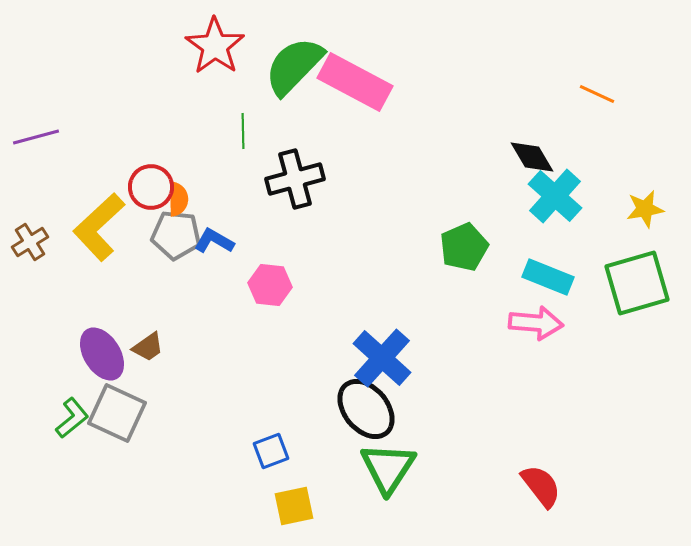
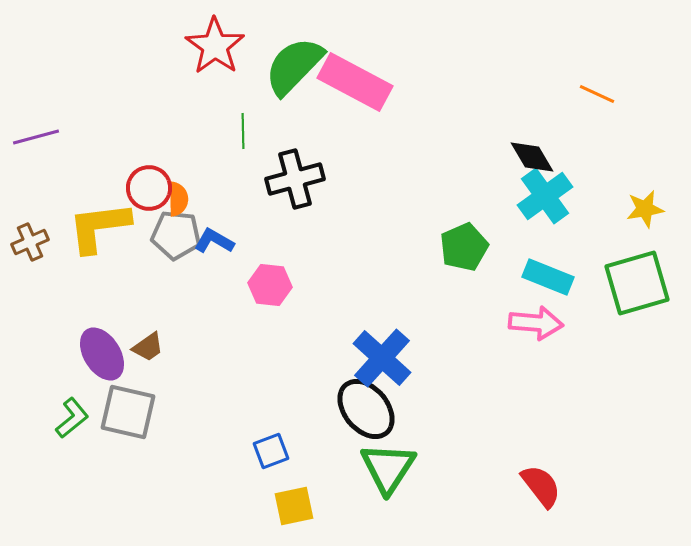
red circle: moved 2 px left, 1 px down
cyan cross: moved 10 px left; rotated 12 degrees clockwise
yellow L-shape: rotated 36 degrees clockwise
brown cross: rotated 9 degrees clockwise
gray square: moved 11 px right, 1 px up; rotated 12 degrees counterclockwise
